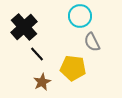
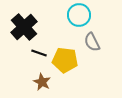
cyan circle: moved 1 px left, 1 px up
black line: moved 2 px right, 1 px up; rotated 28 degrees counterclockwise
yellow pentagon: moved 8 px left, 8 px up
brown star: rotated 18 degrees counterclockwise
